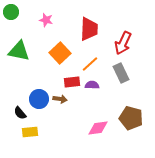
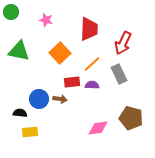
orange line: moved 2 px right
gray rectangle: moved 2 px left, 1 px down
black semicircle: rotated 136 degrees clockwise
